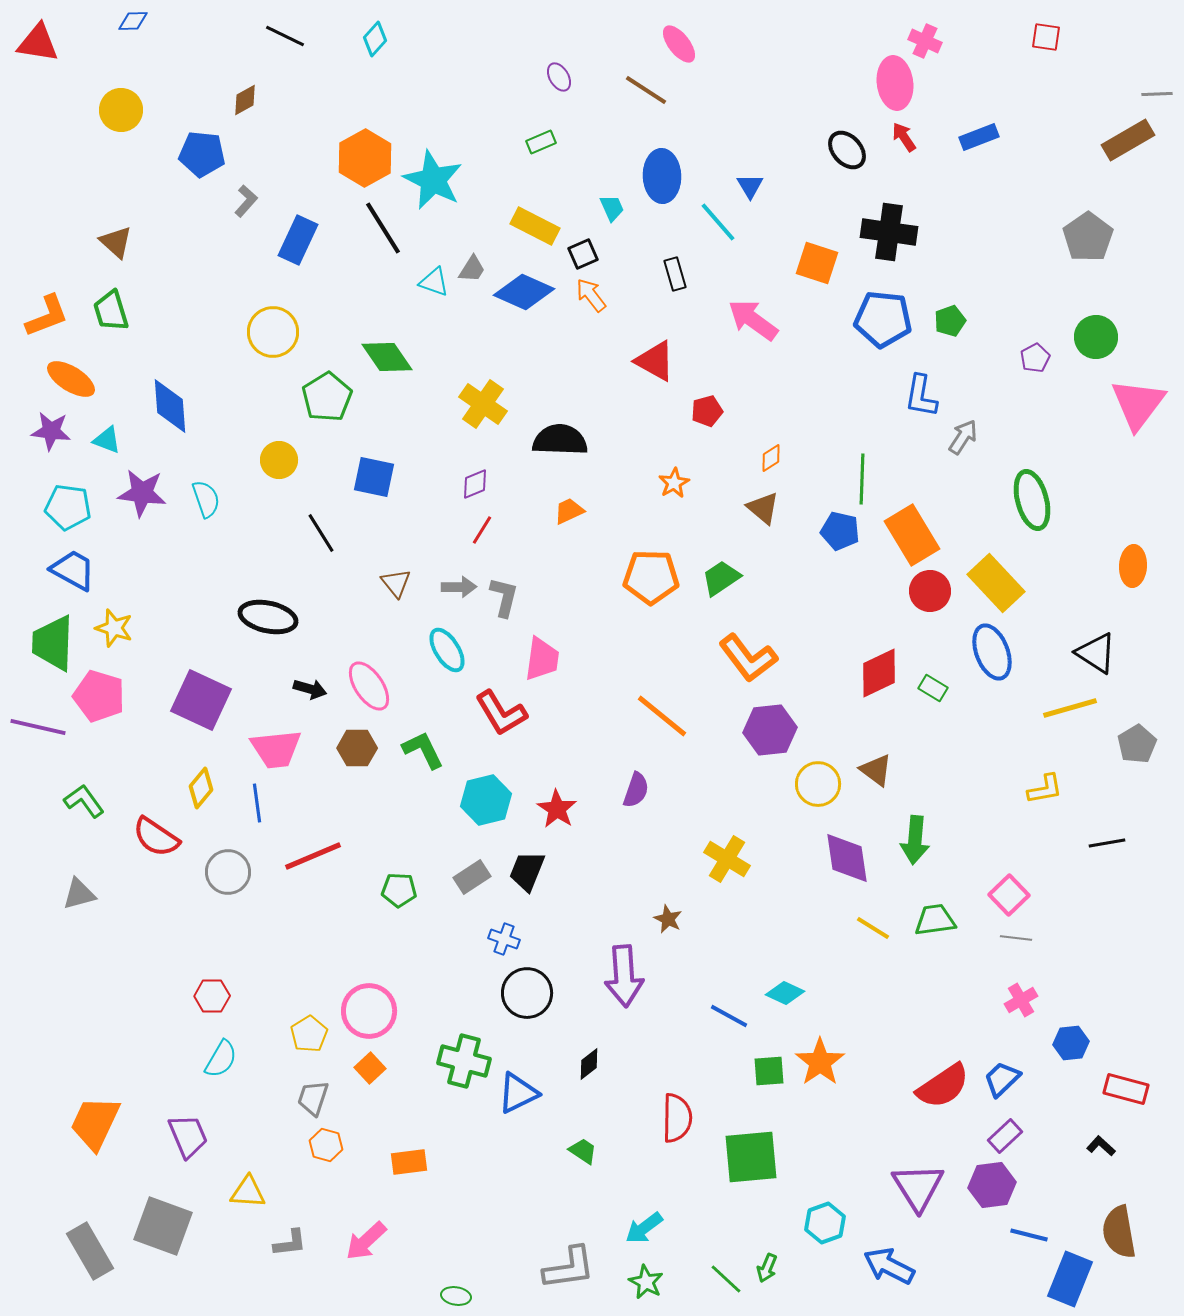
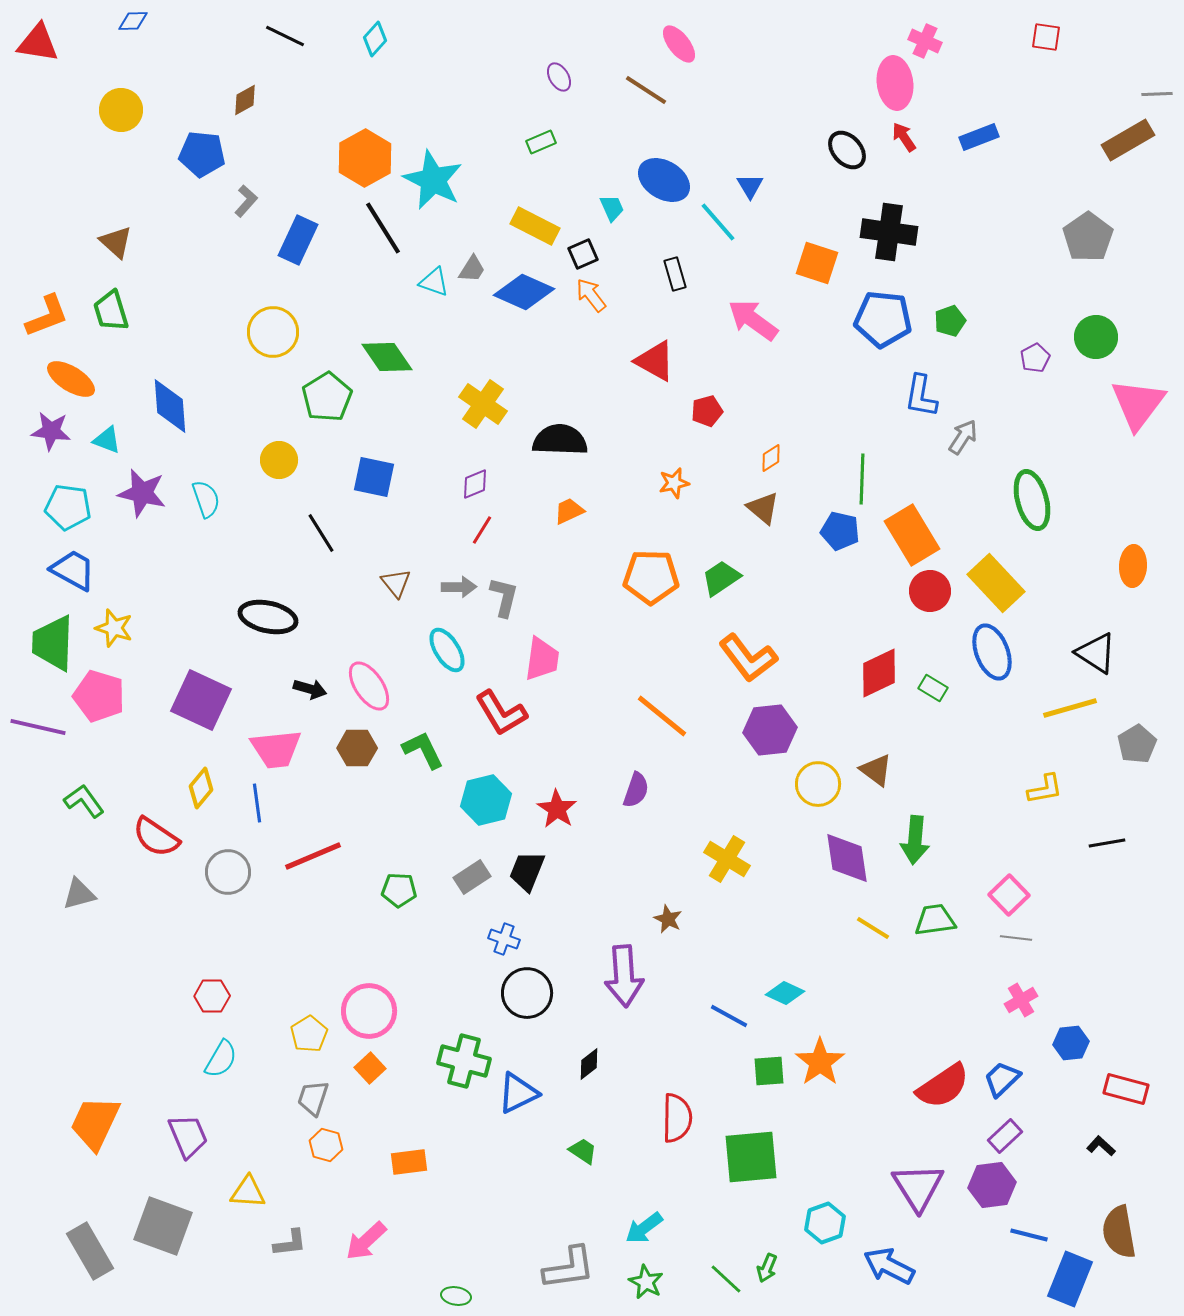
blue ellipse at (662, 176): moved 2 px right, 4 px down; rotated 57 degrees counterclockwise
orange star at (674, 483): rotated 16 degrees clockwise
purple star at (142, 493): rotated 6 degrees clockwise
